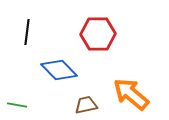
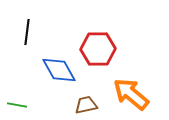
red hexagon: moved 15 px down
blue diamond: rotated 15 degrees clockwise
